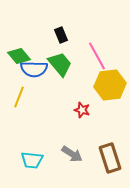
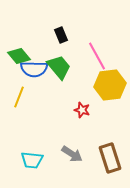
green trapezoid: moved 1 px left, 3 px down
